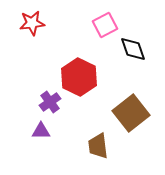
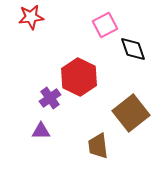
red star: moved 1 px left, 6 px up
purple cross: moved 4 px up
